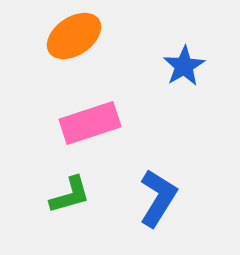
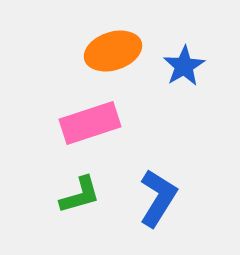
orange ellipse: moved 39 px right, 15 px down; rotated 16 degrees clockwise
green L-shape: moved 10 px right
